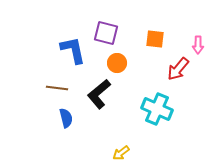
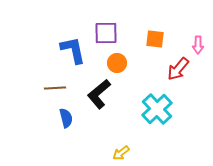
purple square: rotated 15 degrees counterclockwise
brown line: moved 2 px left; rotated 10 degrees counterclockwise
cyan cross: rotated 24 degrees clockwise
